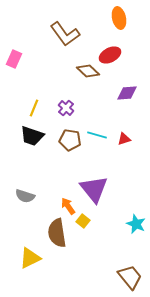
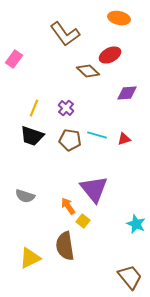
orange ellipse: rotated 65 degrees counterclockwise
pink rectangle: rotated 12 degrees clockwise
brown semicircle: moved 8 px right, 13 px down
